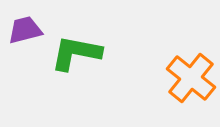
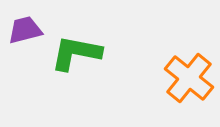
orange cross: moved 2 px left
